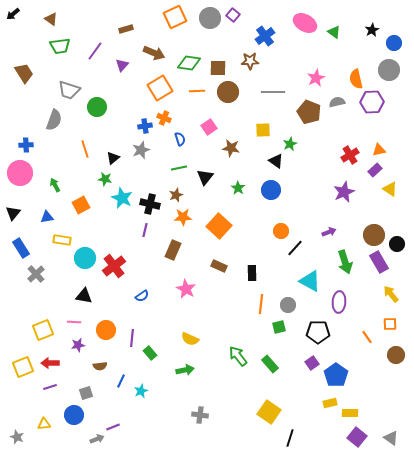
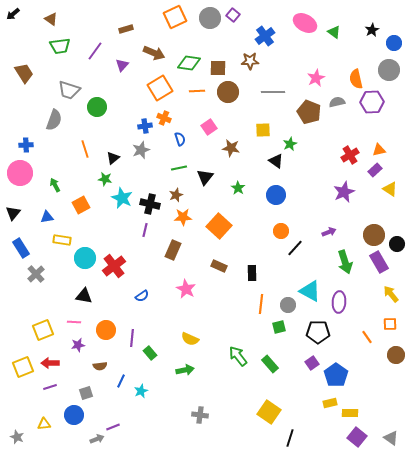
blue circle at (271, 190): moved 5 px right, 5 px down
cyan triangle at (310, 281): moved 10 px down
